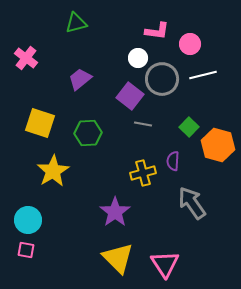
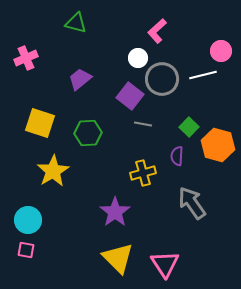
green triangle: rotated 30 degrees clockwise
pink L-shape: rotated 130 degrees clockwise
pink circle: moved 31 px right, 7 px down
pink cross: rotated 30 degrees clockwise
purple semicircle: moved 4 px right, 5 px up
